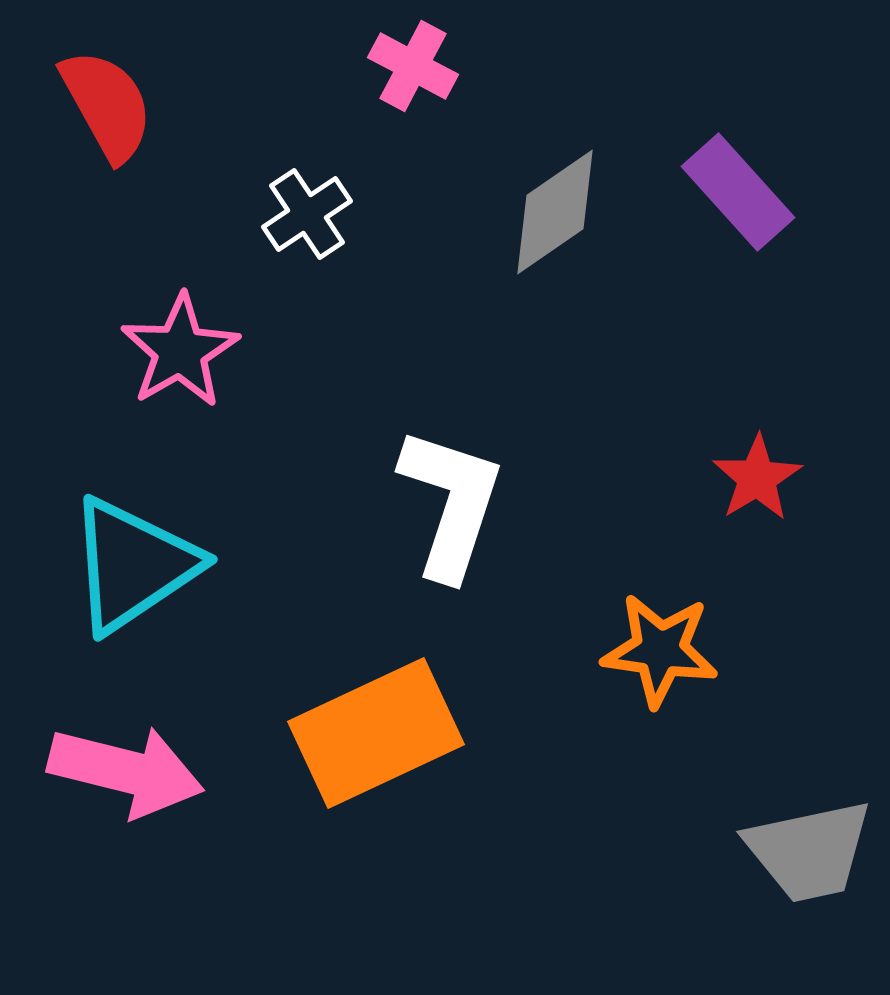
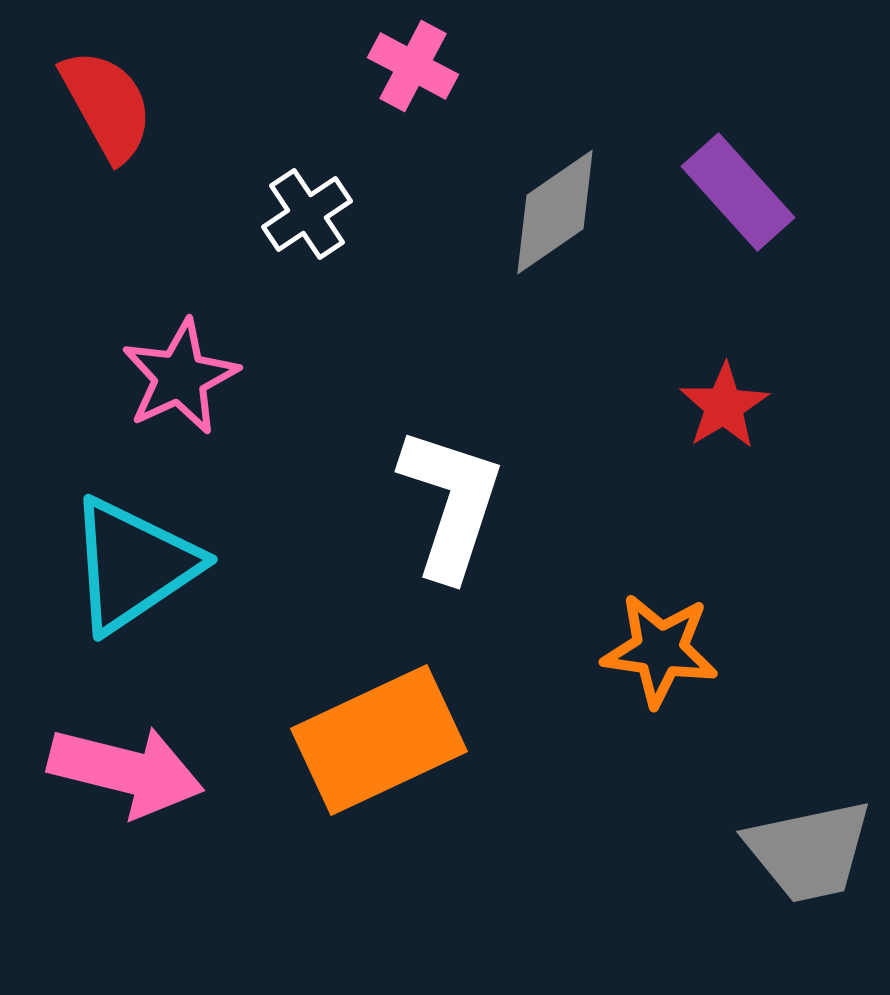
pink star: moved 26 px down; rotated 5 degrees clockwise
red star: moved 33 px left, 72 px up
orange rectangle: moved 3 px right, 7 px down
